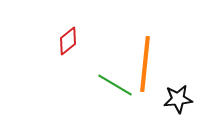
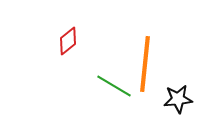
green line: moved 1 px left, 1 px down
